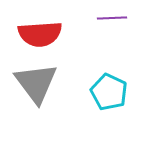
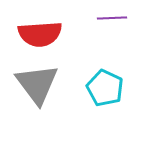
gray triangle: moved 1 px right, 1 px down
cyan pentagon: moved 4 px left, 4 px up
